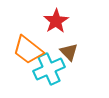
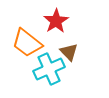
orange trapezoid: moved 1 px left, 7 px up
